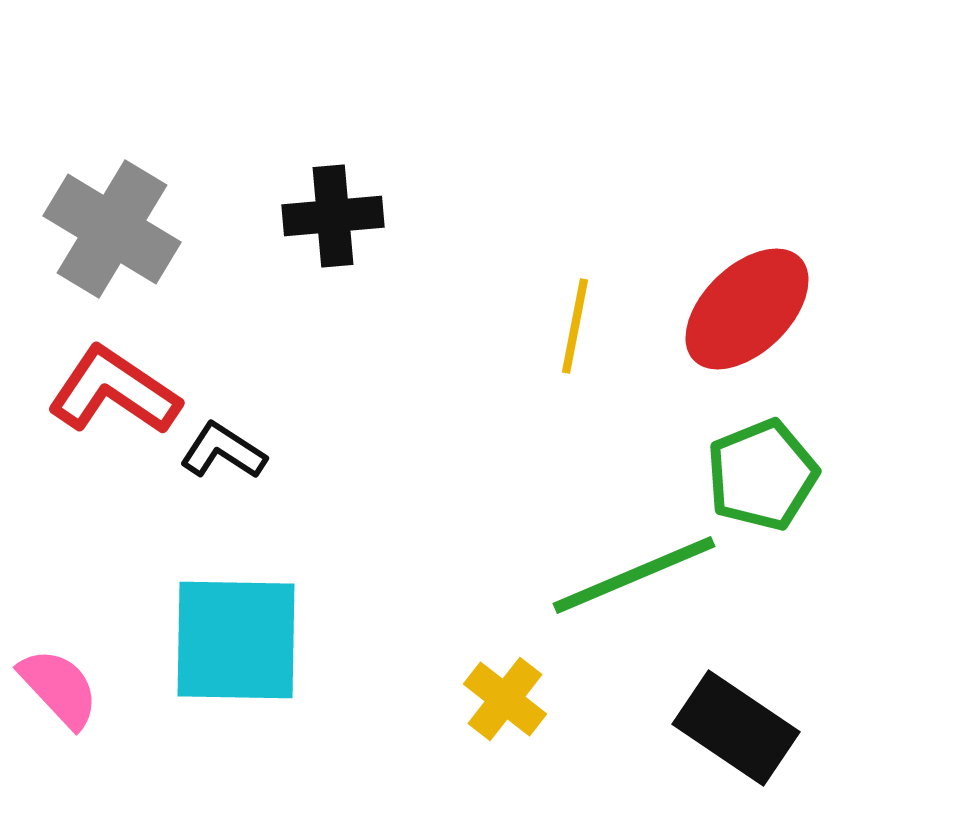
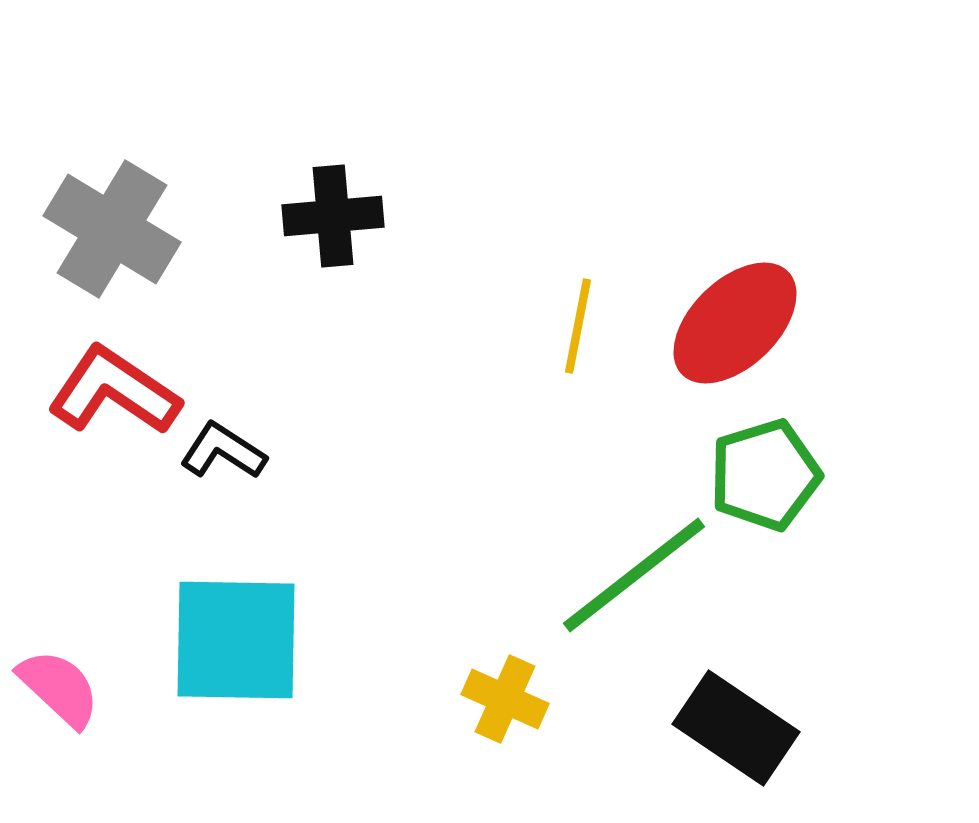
red ellipse: moved 12 px left, 14 px down
yellow line: moved 3 px right
green pentagon: moved 3 px right; rotated 5 degrees clockwise
green line: rotated 15 degrees counterclockwise
pink semicircle: rotated 4 degrees counterclockwise
yellow cross: rotated 14 degrees counterclockwise
